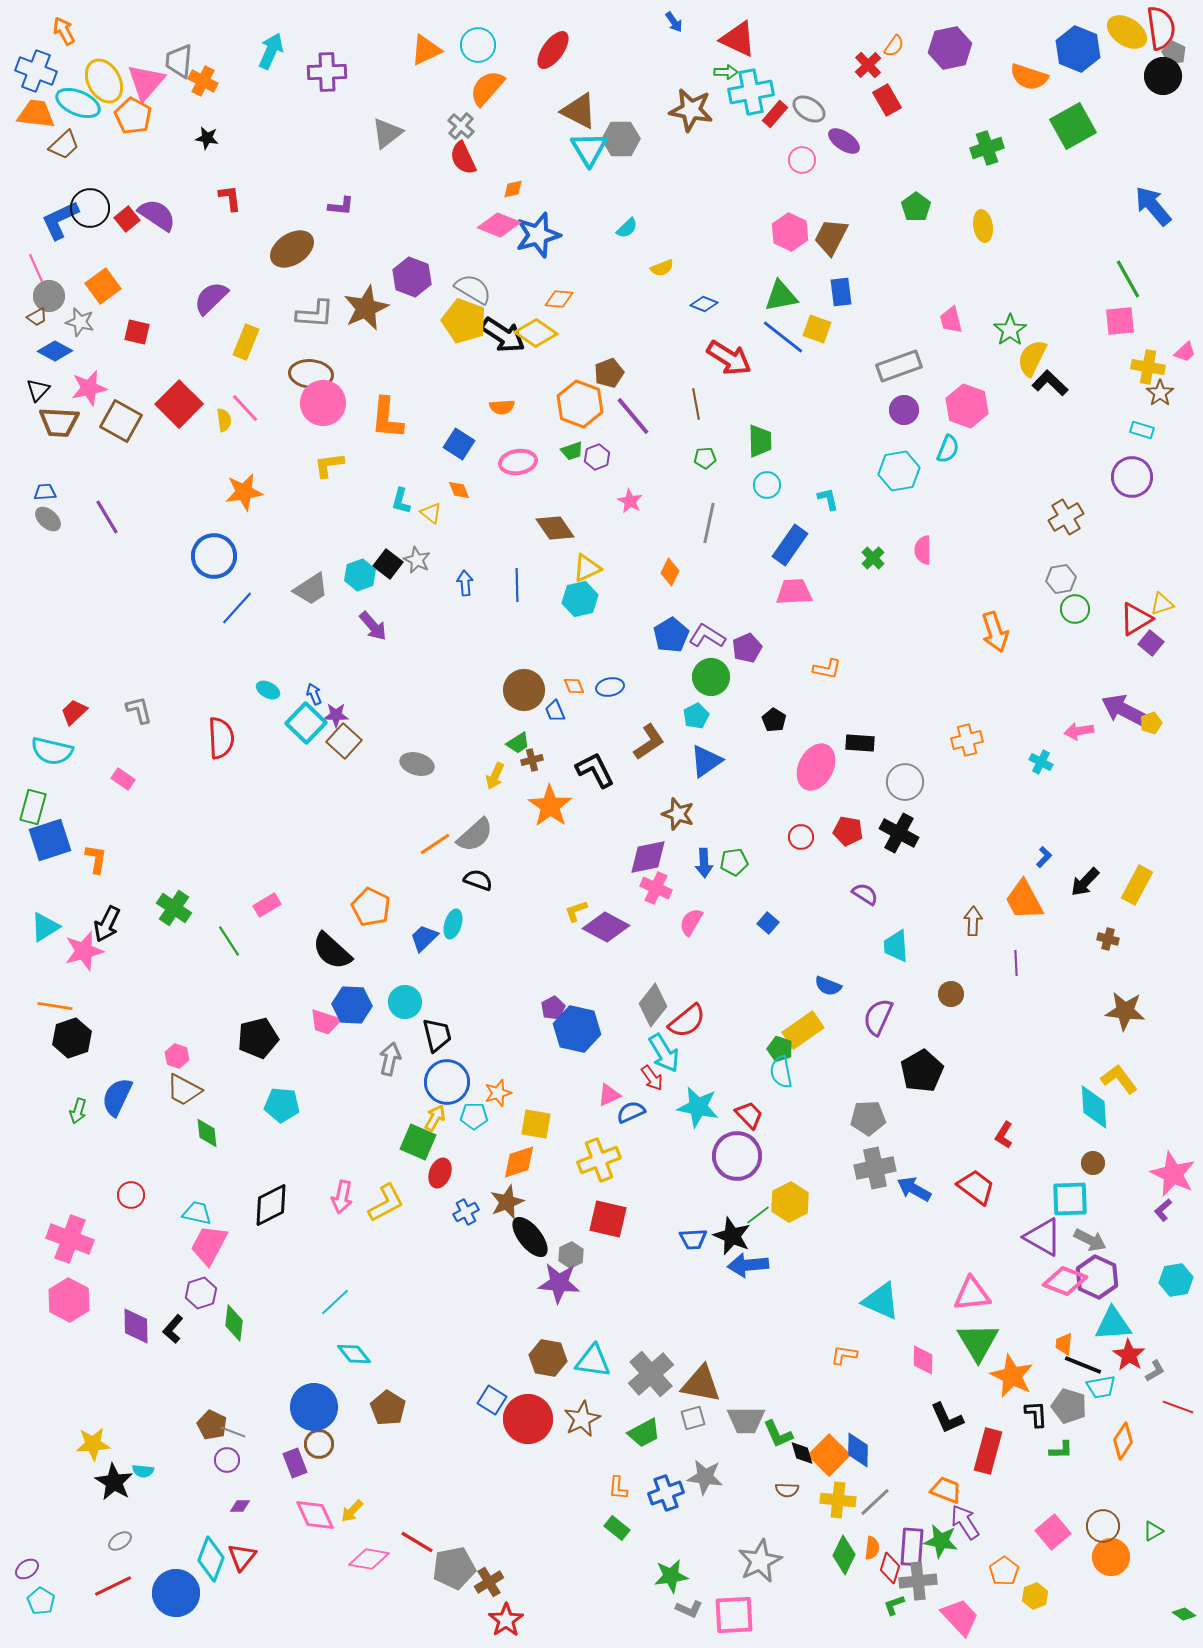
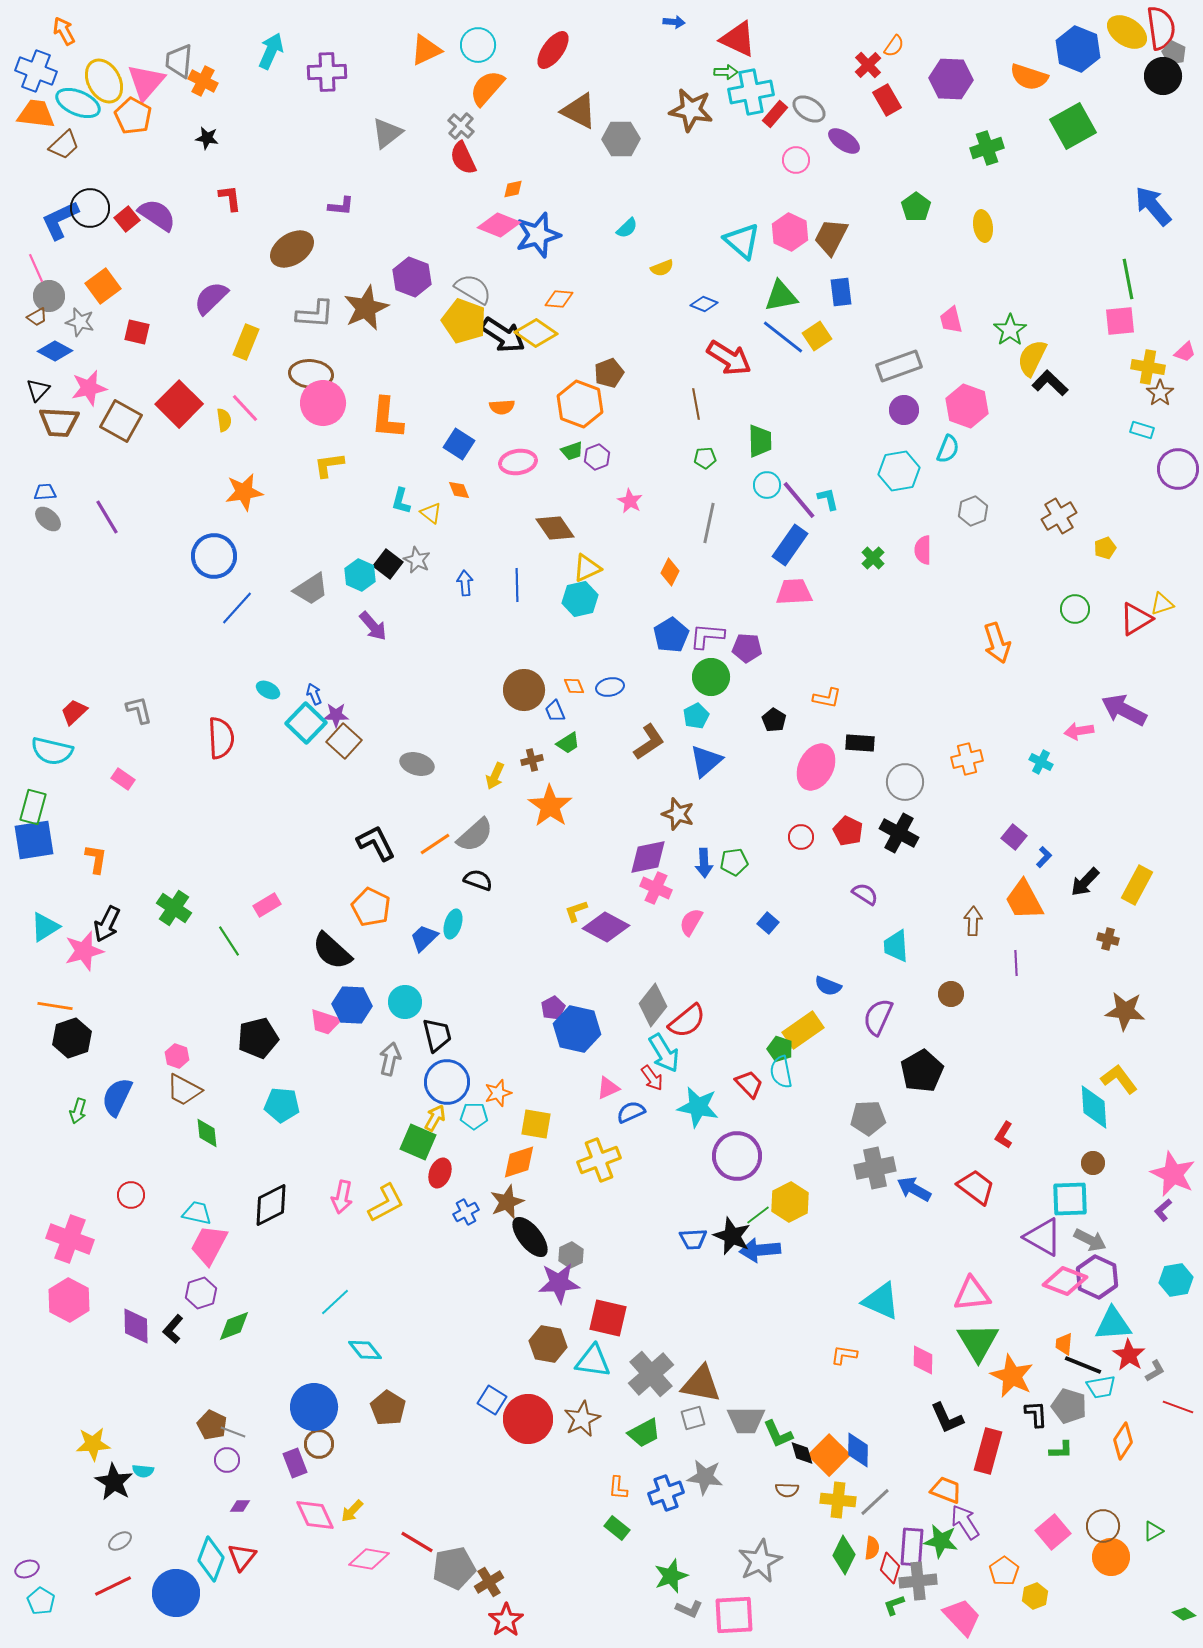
blue arrow at (674, 22): rotated 50 degrees counterclockwise
purple hexagon at (950, 48): moved 1 px right, 31 px down; rotated 15 degrees clockwise
cyan triangle at (589, 149): moved 153 px right, 92 px down; rotated 18 degrees counterclockwise
pink circle at (802, 160): moved 6 px left
green line at (1128, 279): rotated 18 degrees clockwise
yellow square at (817, 329): moved 7 px down; rotated 36 degrees clockwise
purple line at (633, 416): moved 166 px right, 84 px down
purple circle at (1132, 477): moved 46 px right, 8 px up
brown cross at (1066, 517): moved 7 px left, 1 px up
cyan hexagon at (360, 575): rotated 16 degrees counterclockwise
gray hexagon at (1061, 579): moved 88 px left, 68 px up; rotated 12 degrees counterclockwise
orange arrow at (995, 632): moved 2 px right, 11 px down
purple L-shape at (707, 636): rotated 27 degrees counterclockwise
purple square at (1151, 643): moved 137 px left, 194 px down
purple pentagon at (747, 648): rotated 28 degrees clockwise
orange L-shape at (827, 669): moved 29 px down
yellow pentagon at (1151, 723): moved 46 px left, 175 px up
orange cross at (967, 740): moved 19 px down
green trapezoid at (518, 743): moved 50 px right
blue triangle at (706, 761): rotated 6 degrees counterclockwise
black L-shape at (595, 770): moved 219 px left, 73 px down
red pentagon at (848, 831): rotated 16 degrees clockwise
blue square at (50, 840): moved 16 px left; rotated 9 degrees clockwise
pink triangle at (609, 1095): moved 1 px left, 7 px up
red trapezoid at (749, 1115): moved 31 px up
red square at (608, 1219): moved 99 px down
blue arrow at (748, 1265): moved 12 px right, 15 px up
purple star at (559, 1283): rotated 9 degrees counterclockwise
green diamond at (234, 1323): moved 3 px down; rotated 63 degrees clockwise
cyan diamond at (354, 1354): moved 11 px right, 4 px up
brown hexagon at (548, 1358): moved 14 px up
purple ellipse at (27, 1569): rotated 15 degrees clockwise
green star at (671, 1576): rotated 12 degrees counterclockwise
pink trapezoid at (960, 1617): moved 2 px right
